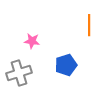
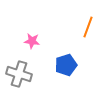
orange line: moved 1 px left, 2 px down; rotated 20 degrees clockwise
gray cross: moved 1 px down; rotated 35 degrees clockwise
